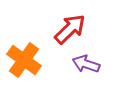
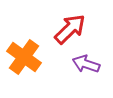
orange cross: moved 3 px up
